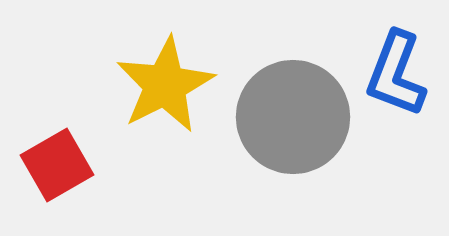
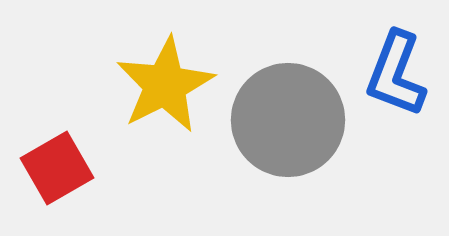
gray circle: moved 5 px left, 3 px down
red square: moved 3 px down
